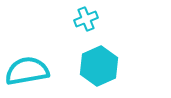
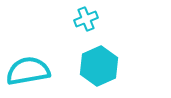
cyan semicircle: moved 1 px right
